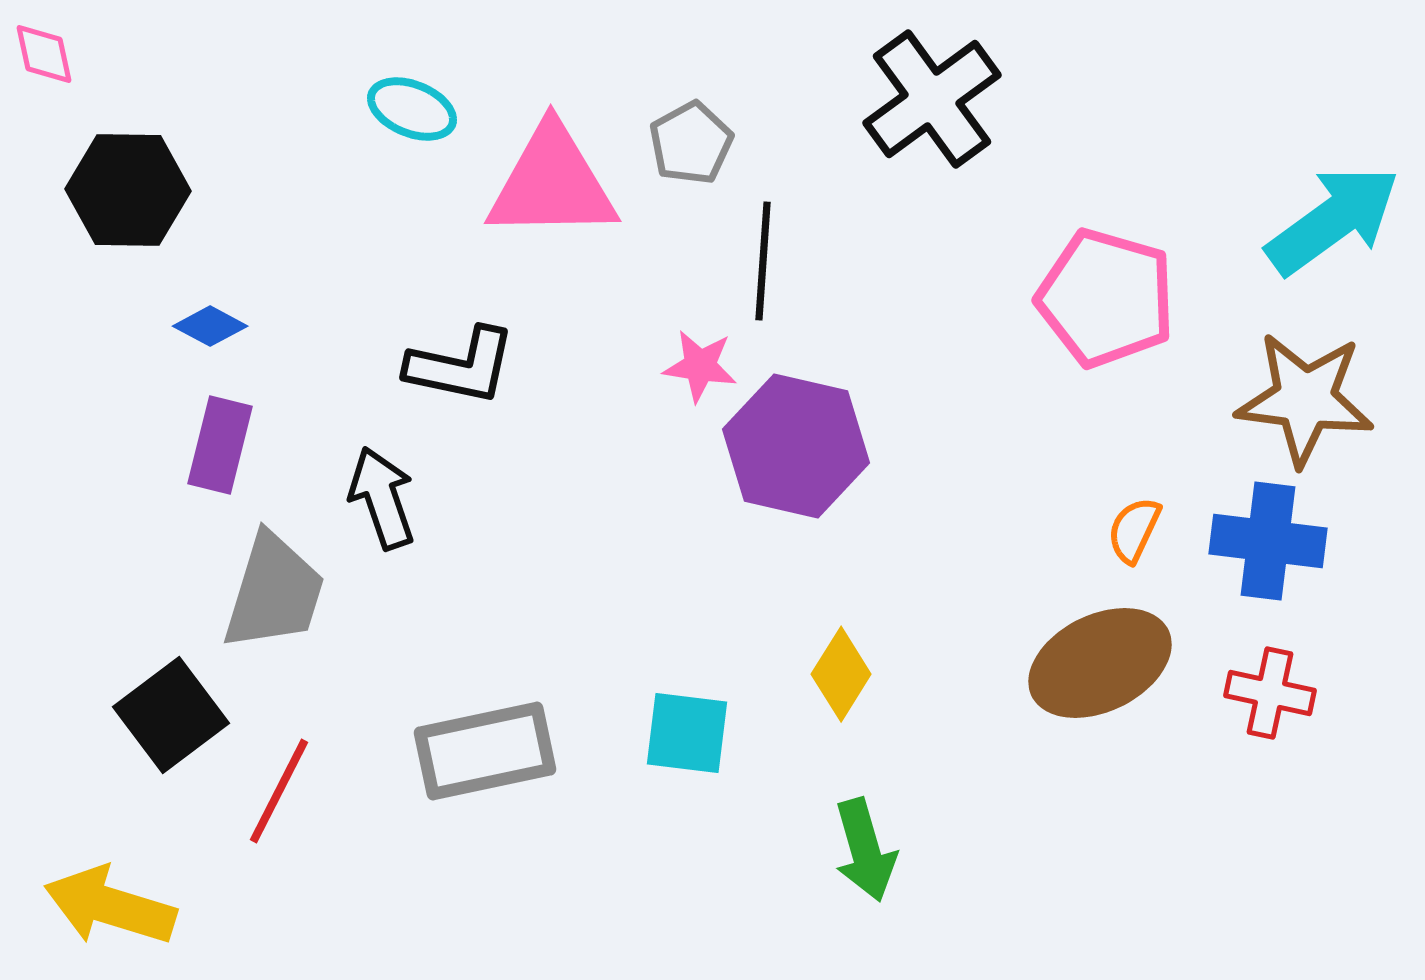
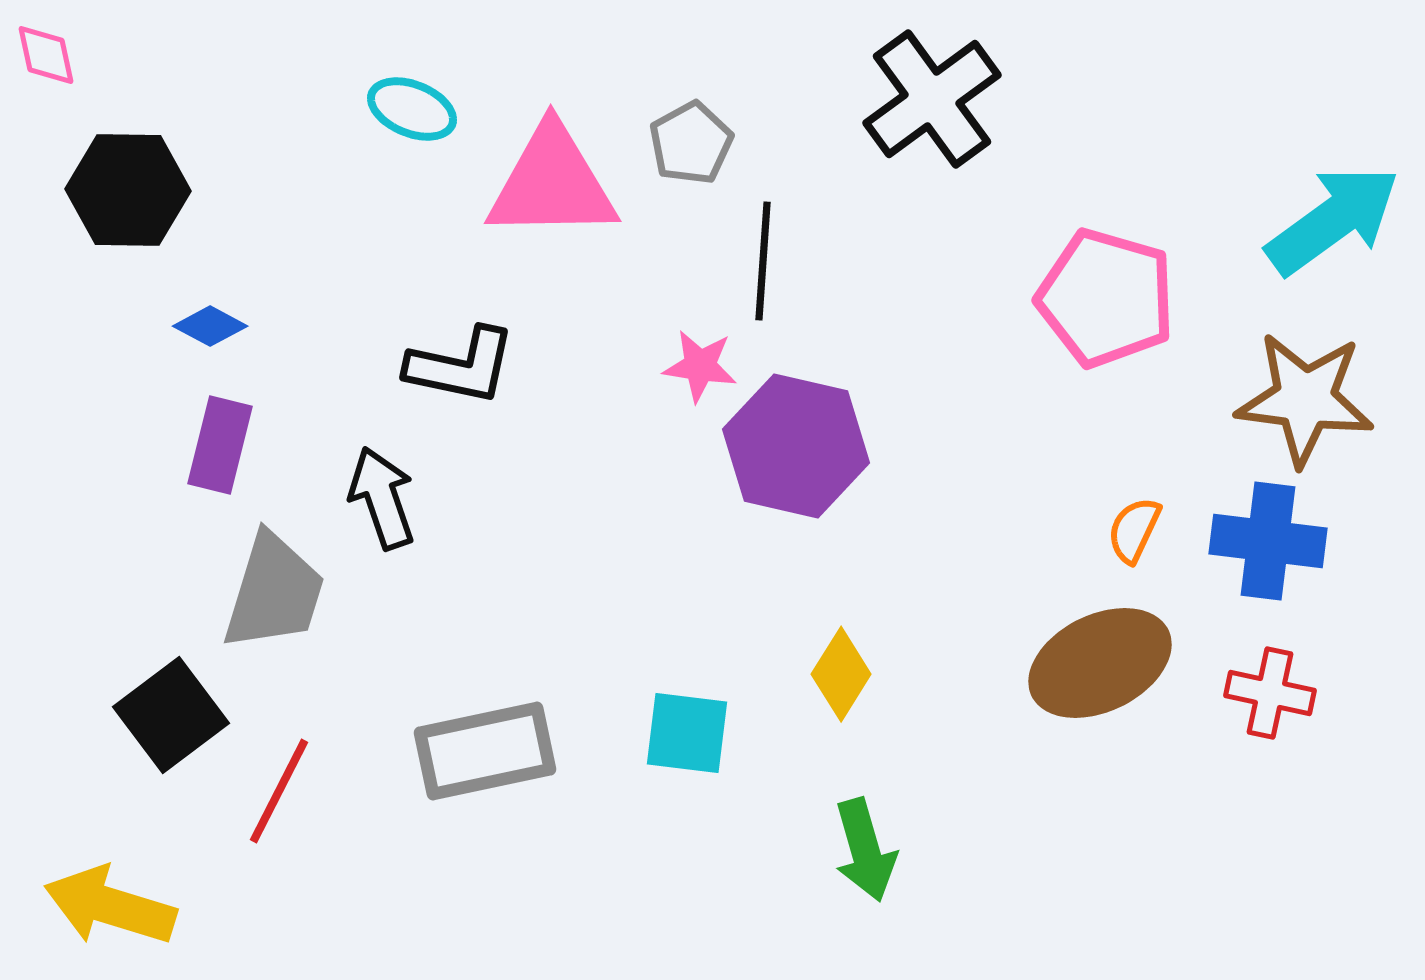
pink diamond: moved 2 px right, 1 px down
